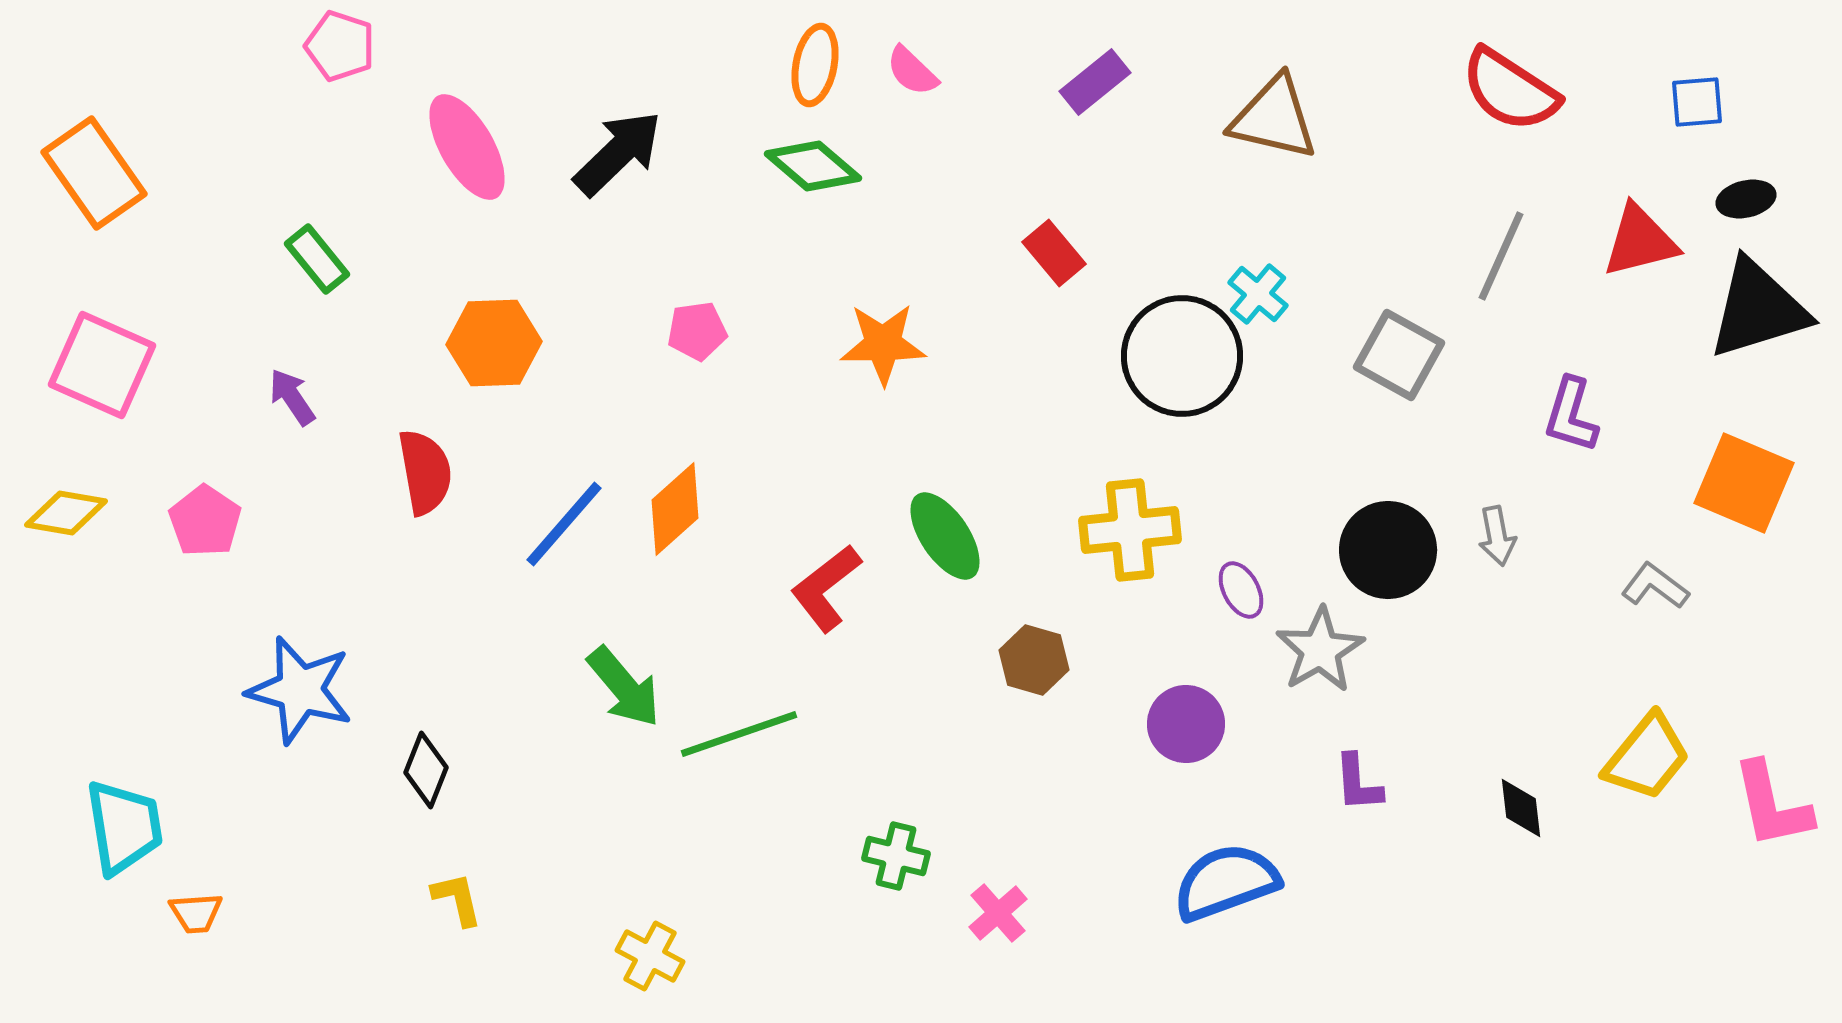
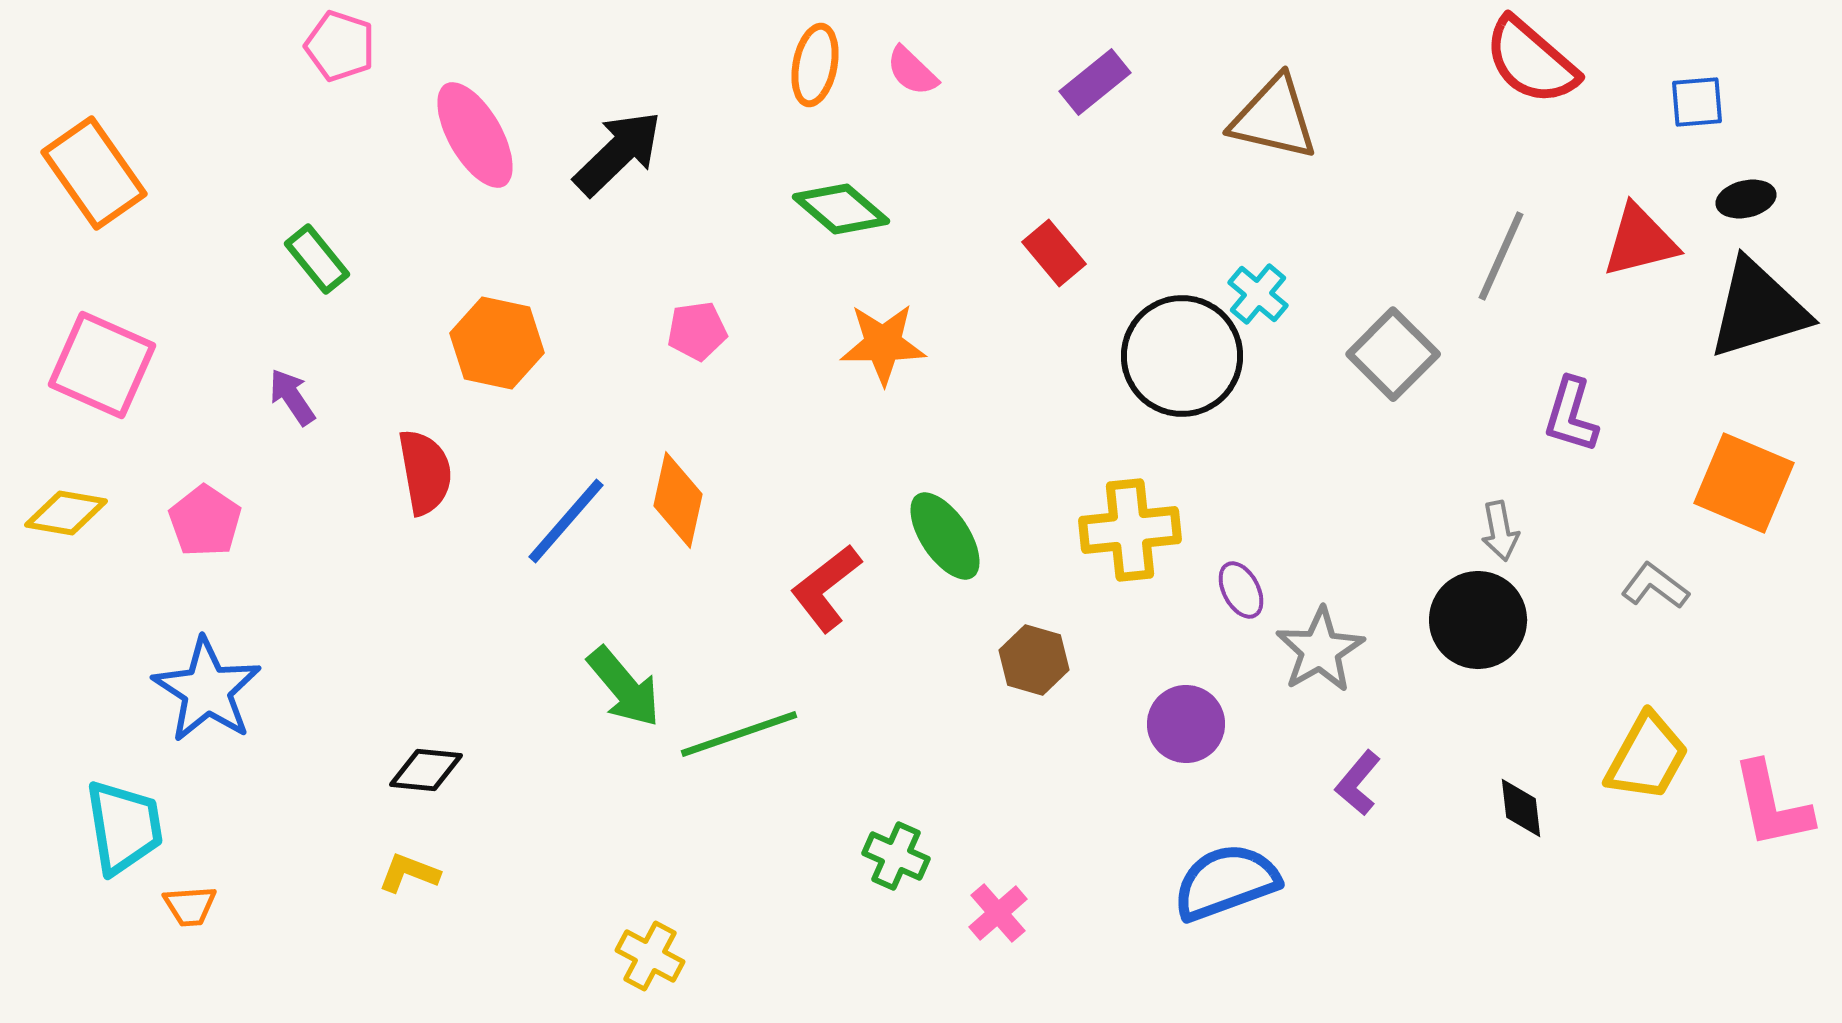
red semicircle at (1510, 90): moved 21 px right, 29 px up; rotated 8 degrees clockwise
pink ellipse at (467, 147): moved 8 px right, 12 px up
green diamond at (813, 166): moved 28 px right, 43 px down
orange hexagon at (494, 343): moved 3 px right; rotated 14 degrees clockwise
gray square at (1399, 355): moved 6 px left, 1 px up; rotated 16 degrees clockwise
orange diamond at (675, 509): moved 3 px right, 9 px up; rotated 36 degrees counterclockwise
blue line at (564, 524): moved 2 px right, 3 px up
gray arrow at (1497, 536): moved 3 px right, 5 px up
black circle at (1388, 550): moved 90 px right, 70 px down
blue star at (300, 690): moved 93 px left; rotated 17 degrees clockwise
yellow trapezoid at (1647, 757): rotated 10 degrees counterclockwise
black diamond at (426, 770): rotated 74 degrees clockwise
purple L-shape at (1358, 783): rotated 44 degrees clockwise
green cross at (896, 856): rotated 10 degrees clockwise
yellow L-shape at (457, 899): moved 48 px left, 26 px up; rotated 56 degrees counterclockwise
orange trapezoid at (196, 913): moved 6 px left, 7 px up
